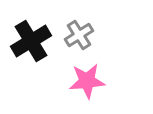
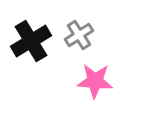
pink star: moved 8 px right; rotated 9 degrees clockwise
